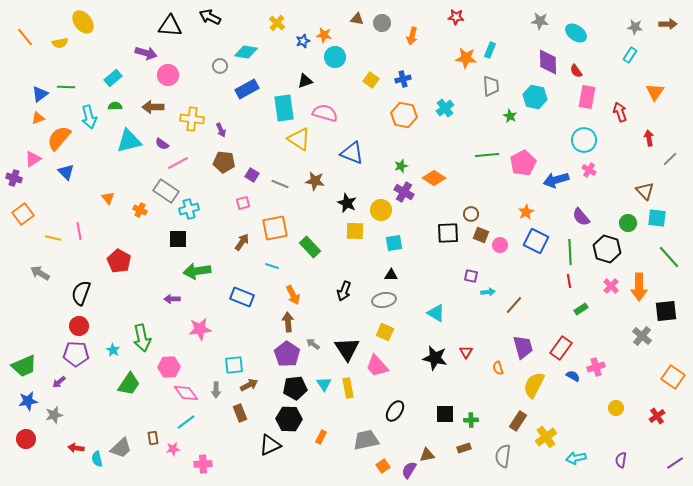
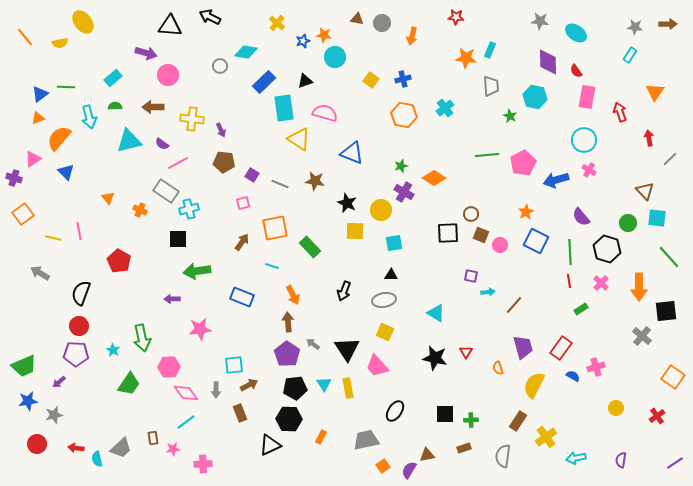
blue rectangle at (247, 89): moved 17 px right, 7 px up; rotated 15 degrees counterclockwise
pink cross at (611, 286): moved 10 px left, 3 px up
red circle at (26, 439): moved 11 px right, 5 px down
